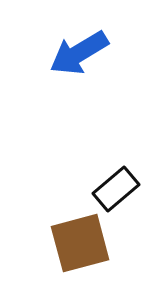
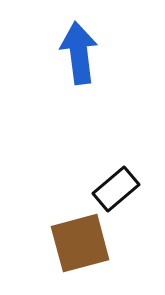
blue arrow: rotated 114 degrees clockwise
